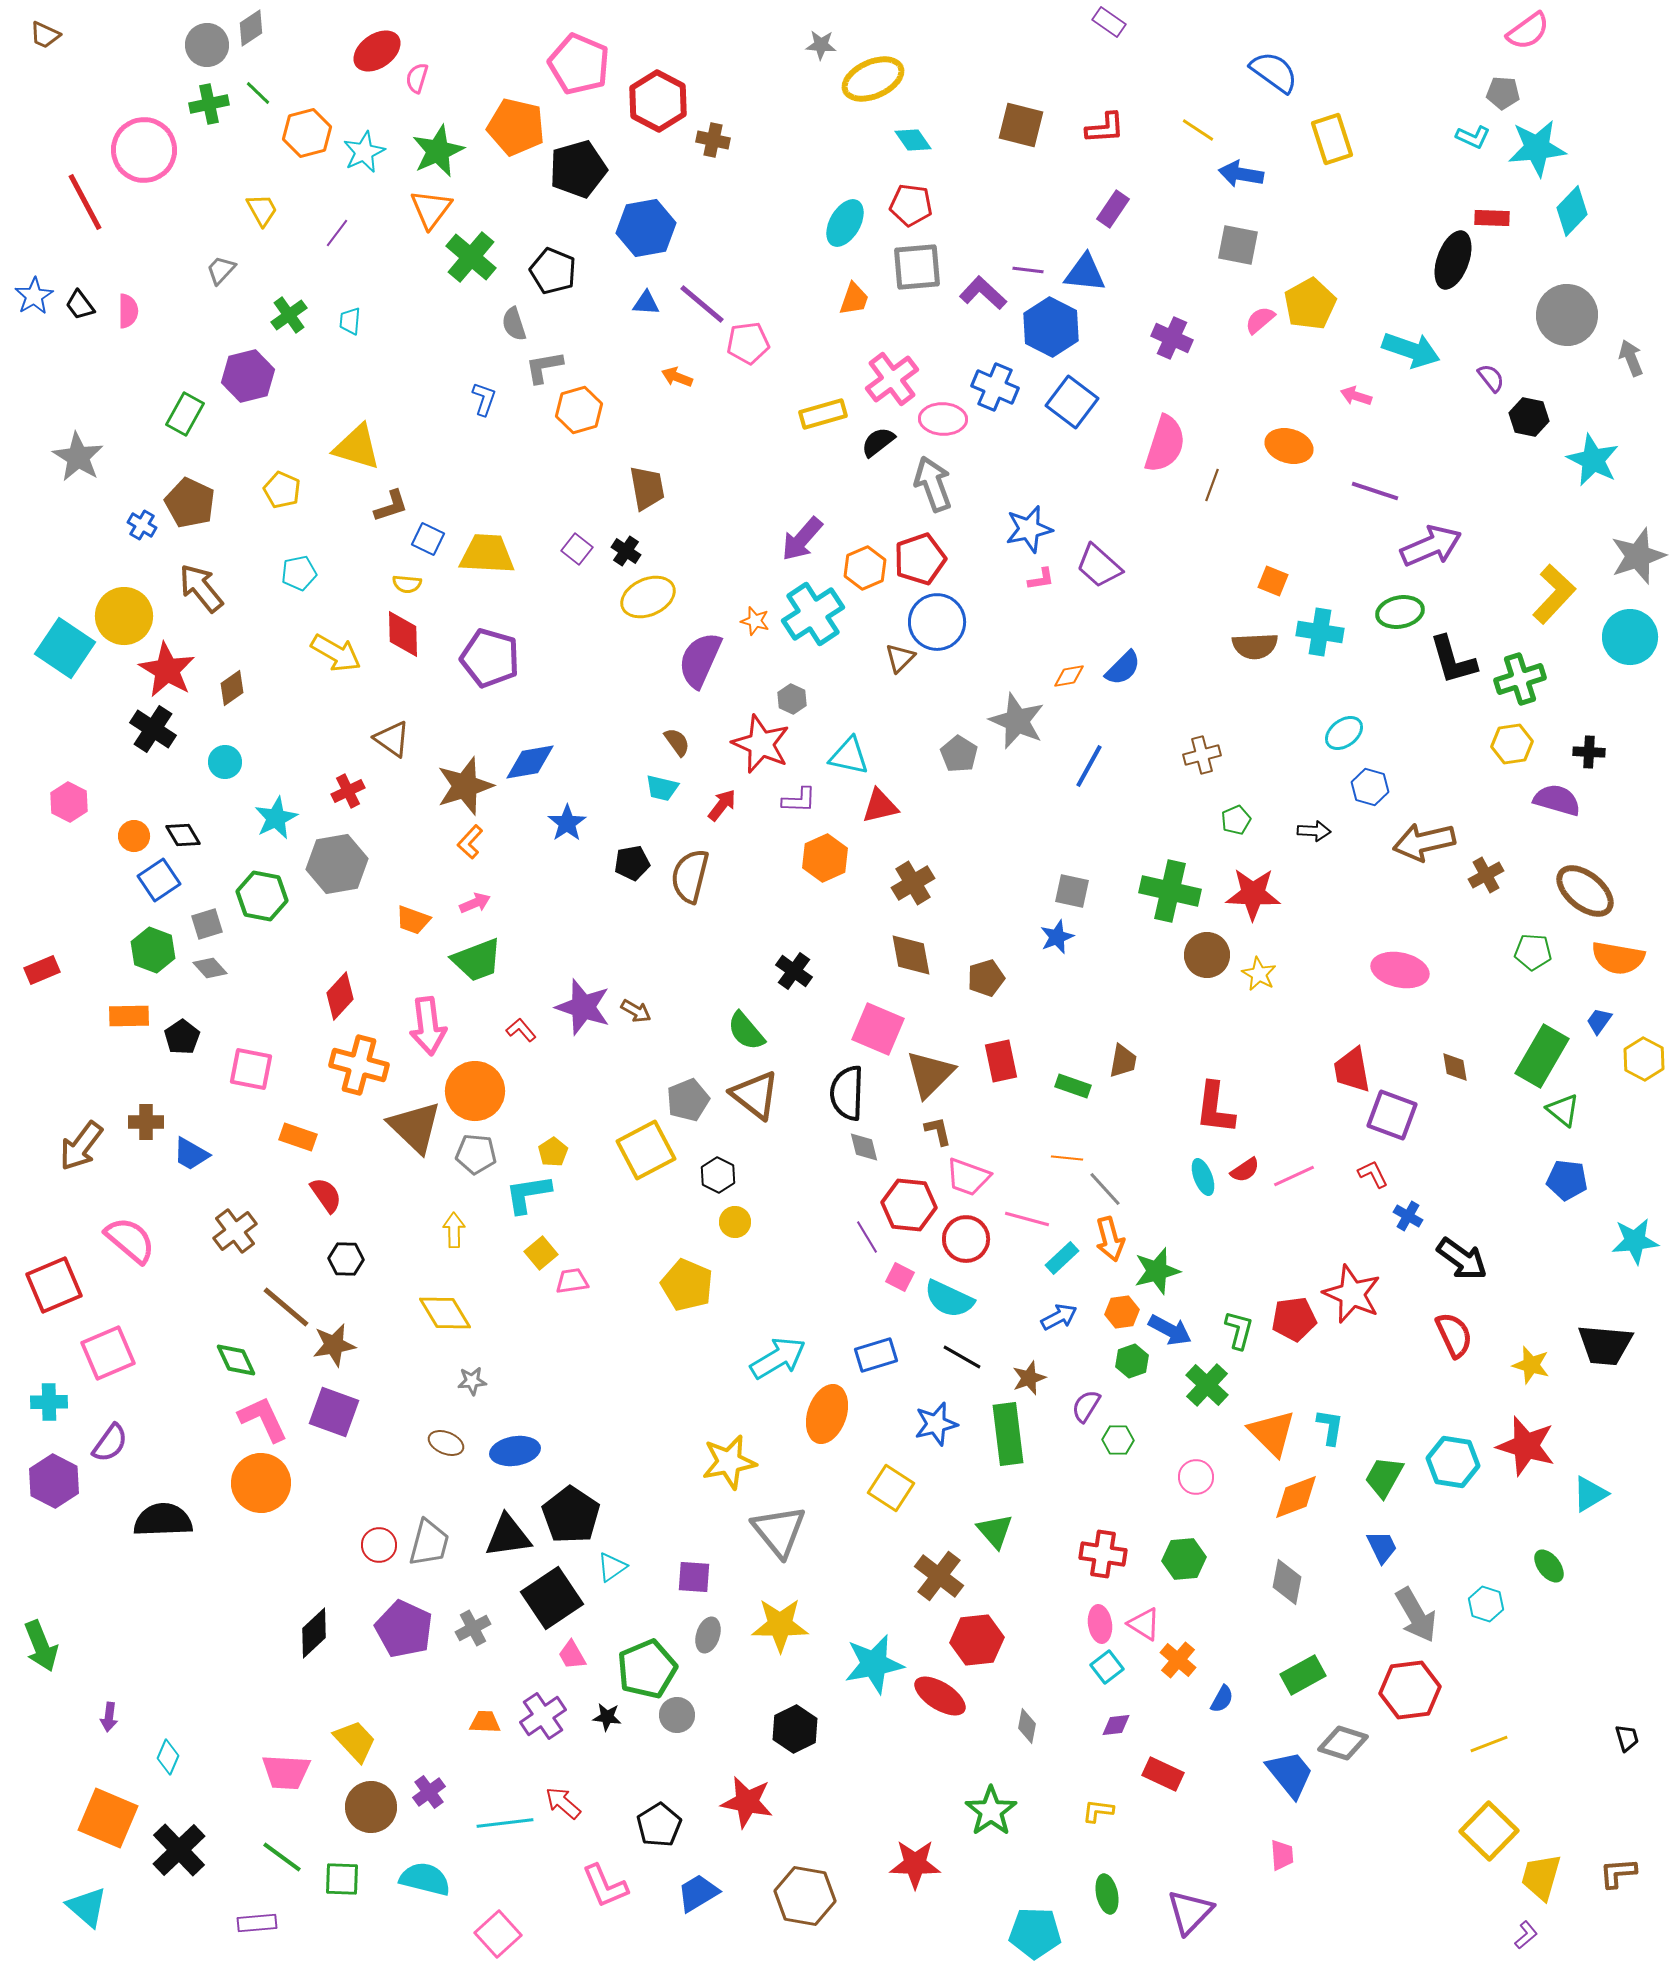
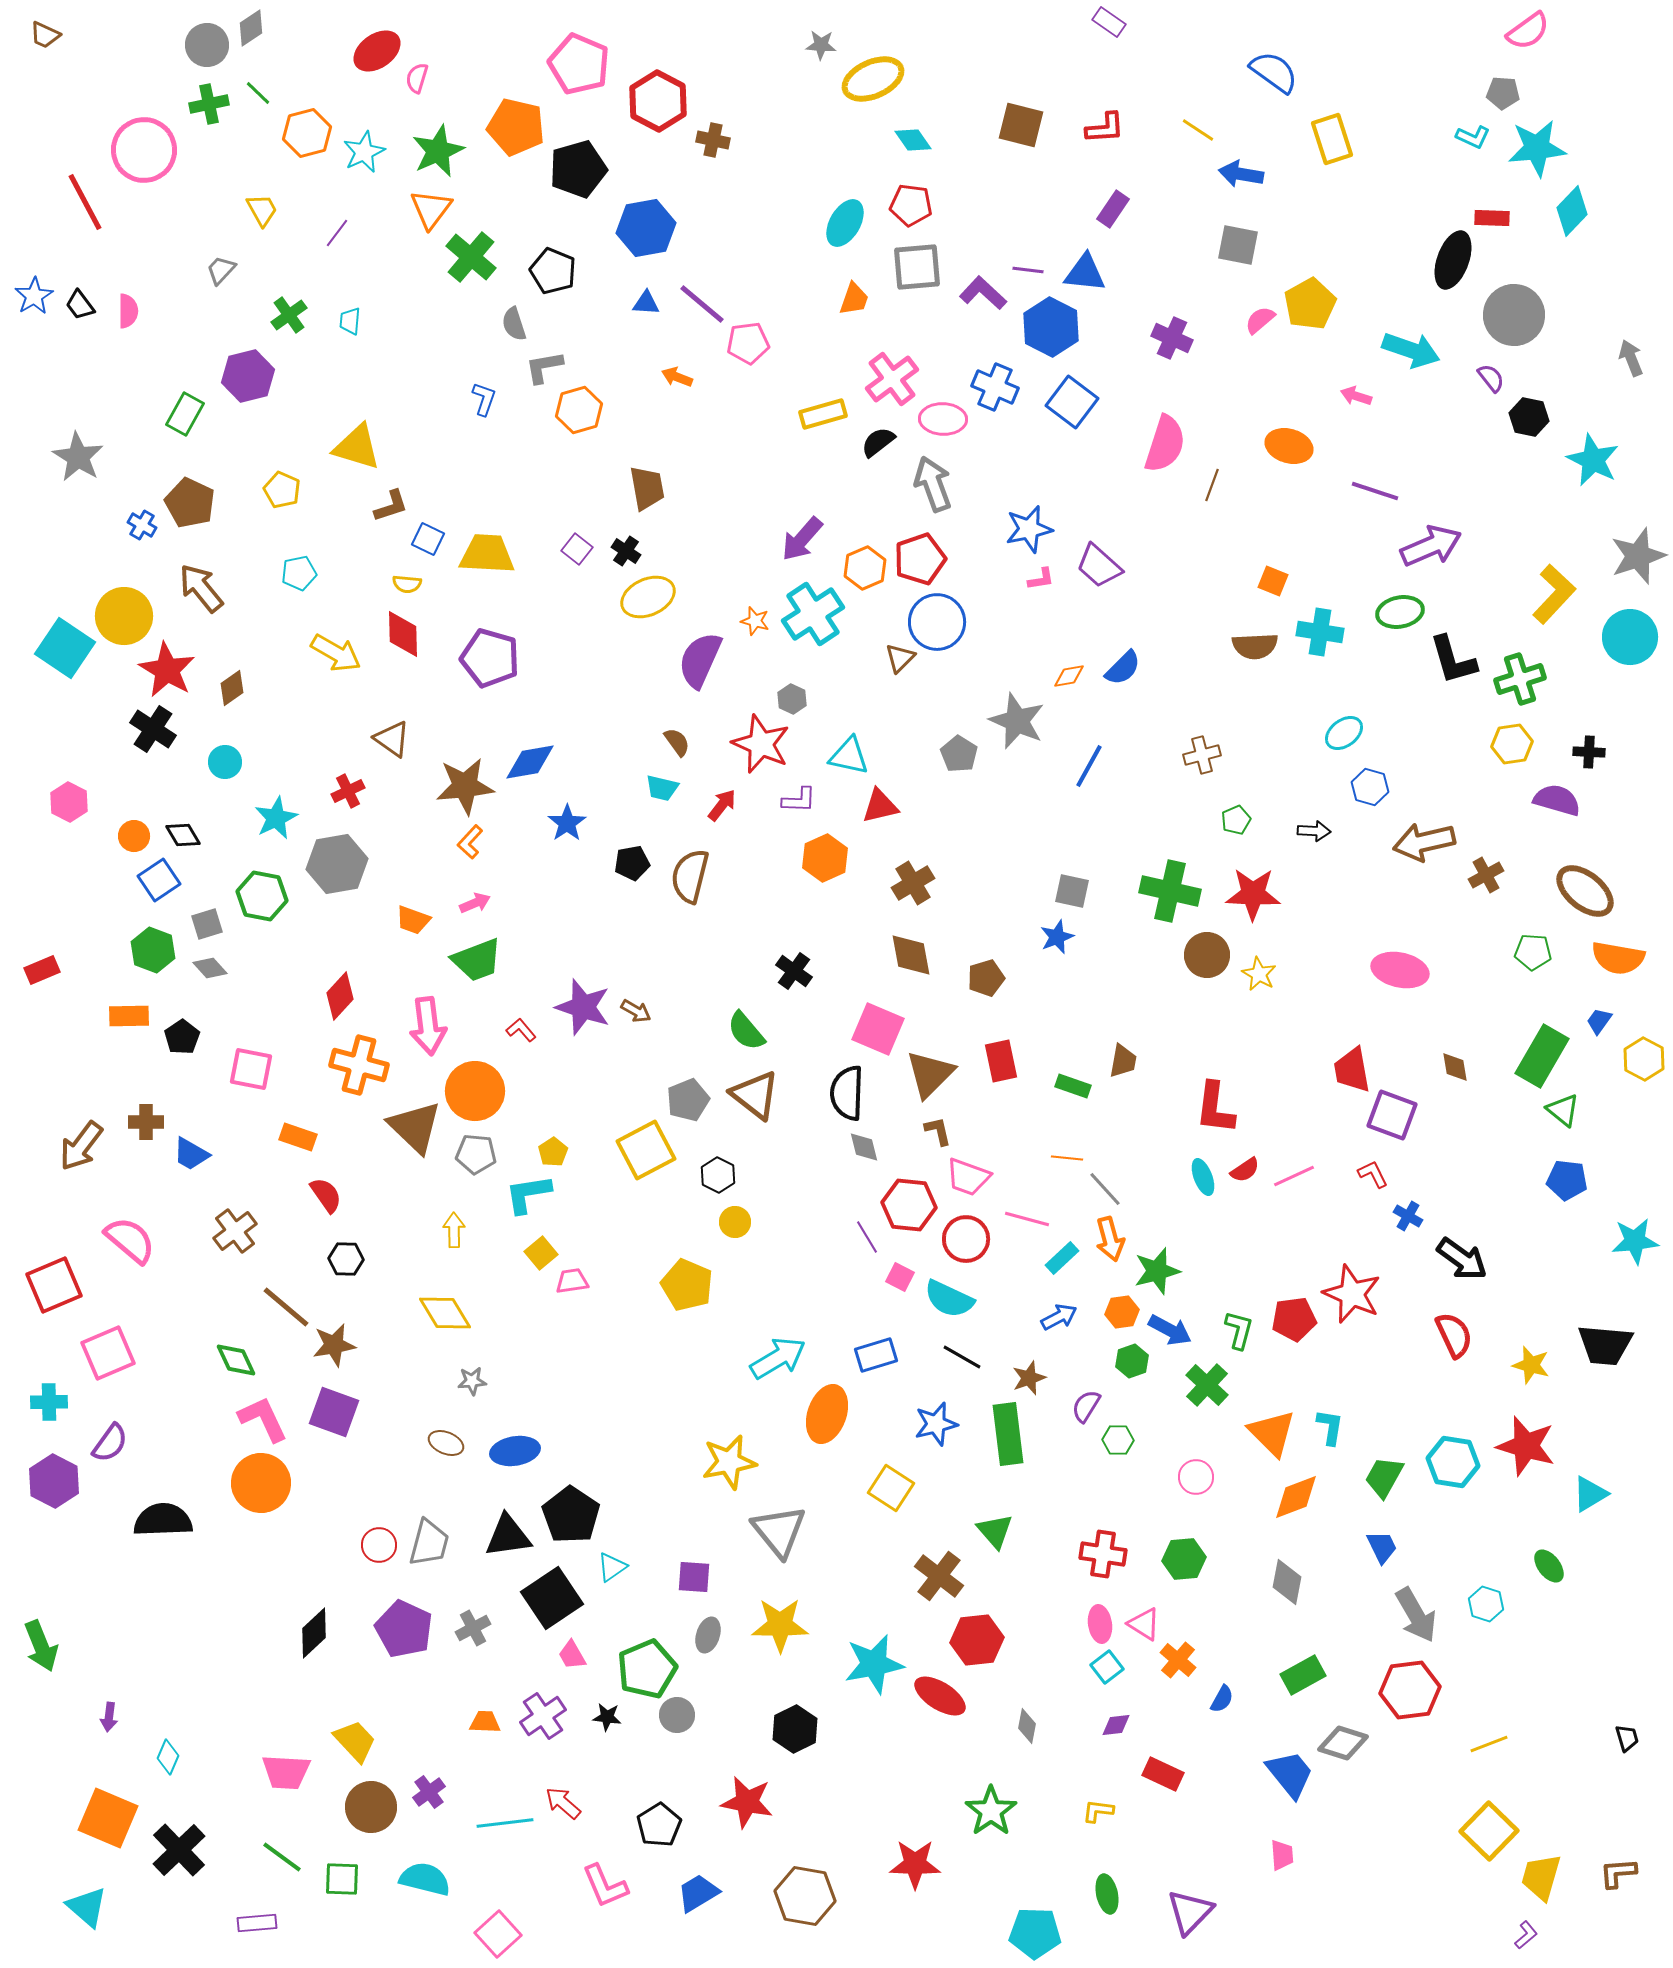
gray circle at (1567, 315): moved 53 px left
brown star at (465, 786): rotated 12 degrees clockwise
